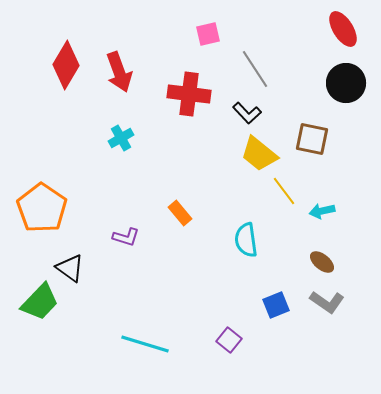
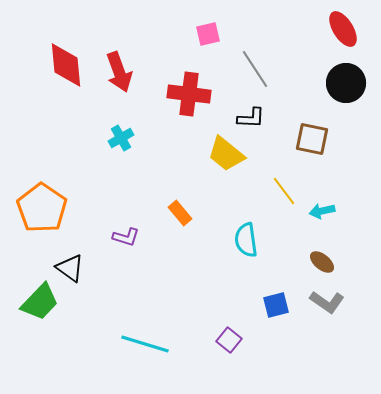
red diamond: rotated 36 degrees counterclockwise
black L-shape: moved 4 px right, 5 px down; rotated 44 degrees counterclockwise
yellow trapezoid: moved 33 px left
blue square: rotated 8 degrees clockwise
